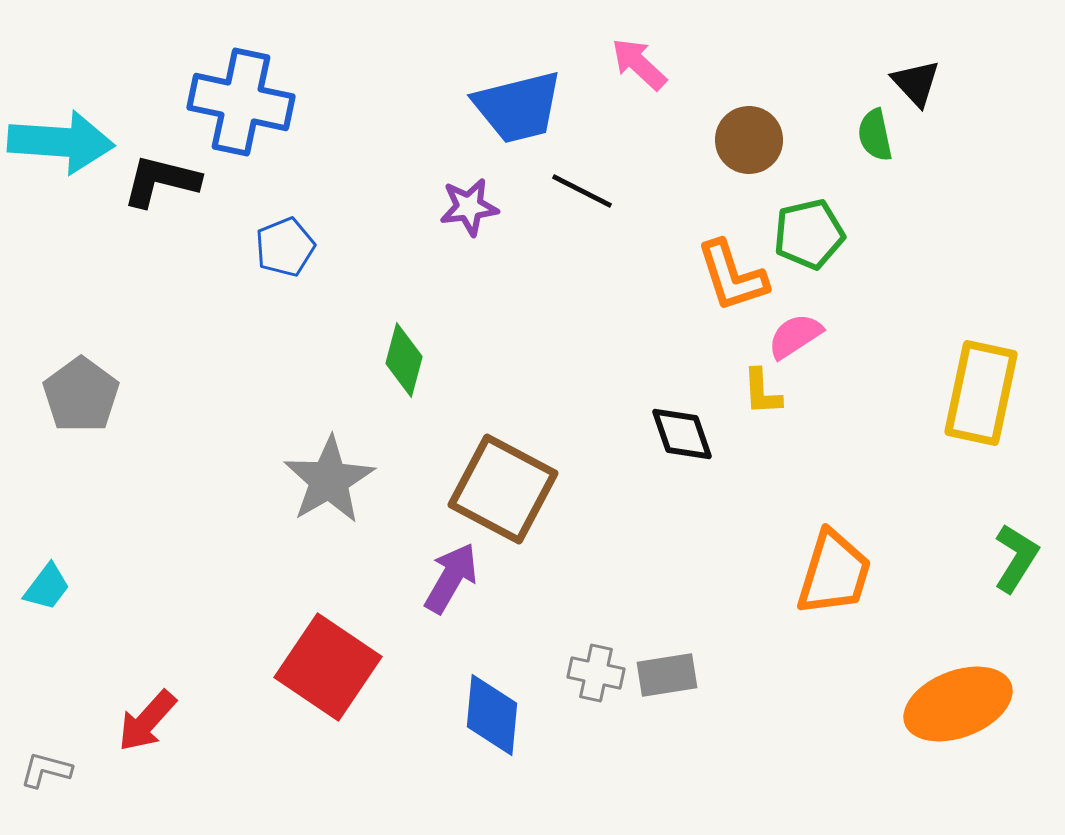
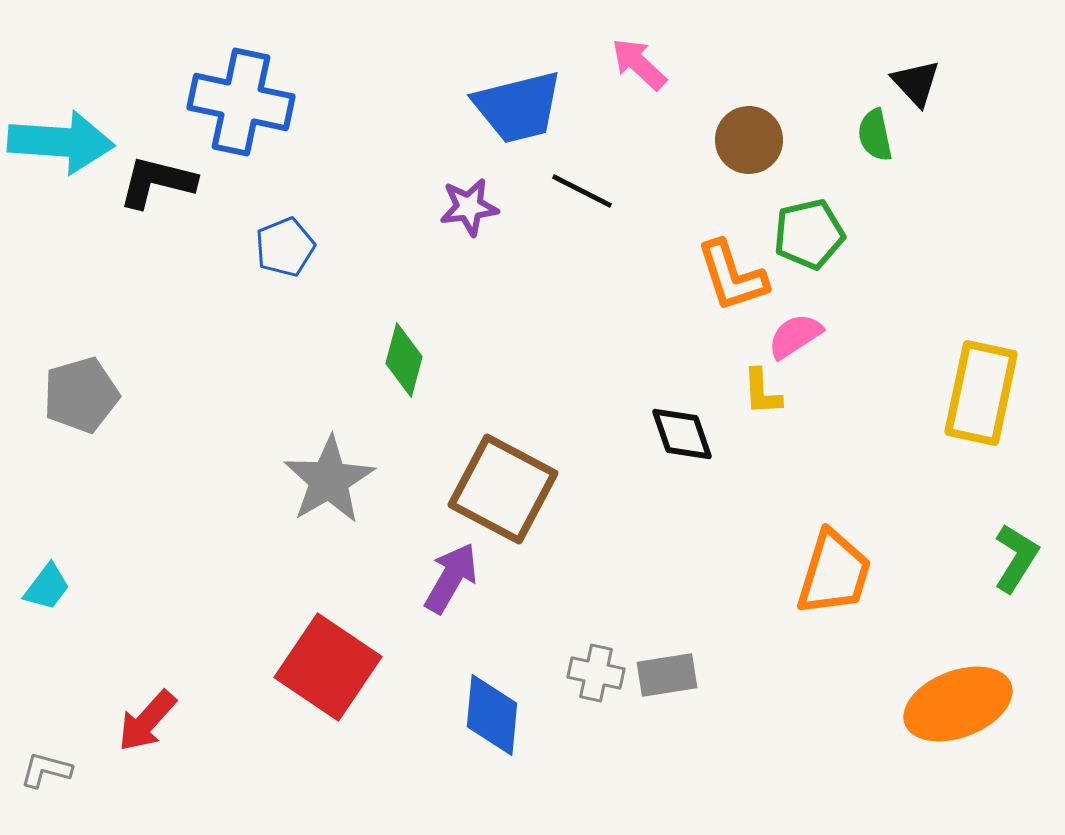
black L-shape: moved 4 px left, 1 px down
gray pentagon: rotated 20 degrees clockwise
